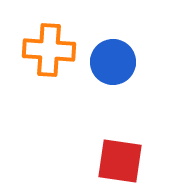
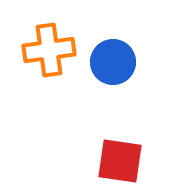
orange cross: rotated 12 degrees counterclockwise
